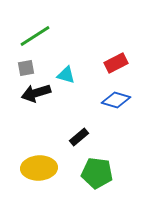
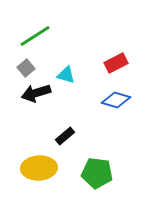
gray square: rotated 30 degrees counterclockwise
black rectangle: moved 14 px left, 1 px up
